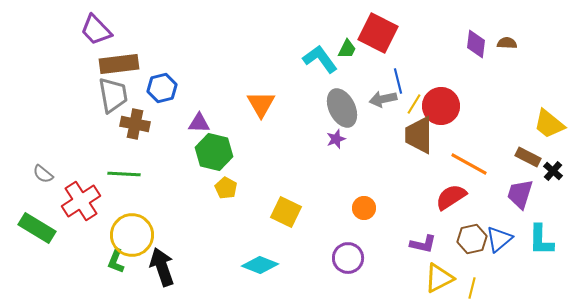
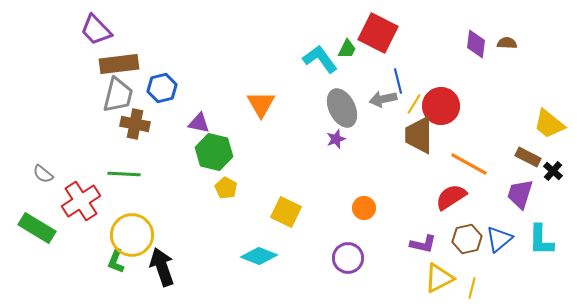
gray trapezoid at (113, 95): moved 5 px right; rotated 24 degrees clockwise
purple triangle at (199, 123): rotated 10 degrees clockwise
brown hexagon at (472, 239): moved 5 px left
cyan diamond at (260, 265): moved 1 px left, 9 px up
